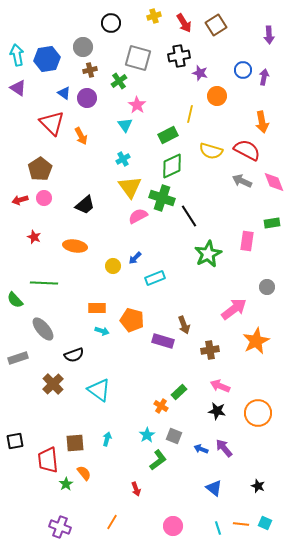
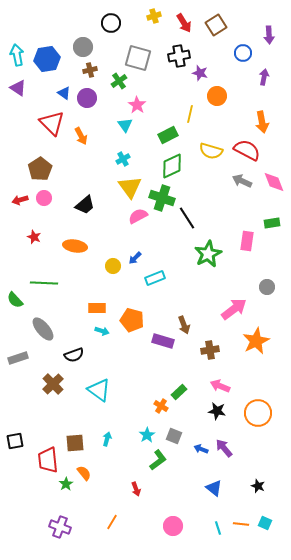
blue circle at (243, 70): moved 17 px up
black line at (189, 216): moved 2 px left, 2 px down
